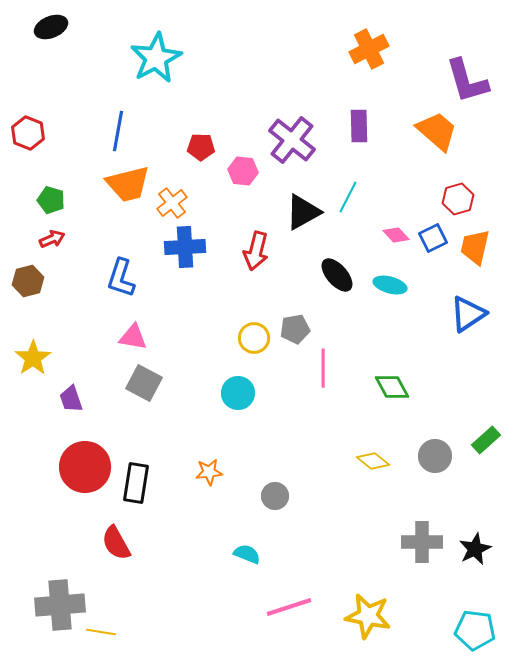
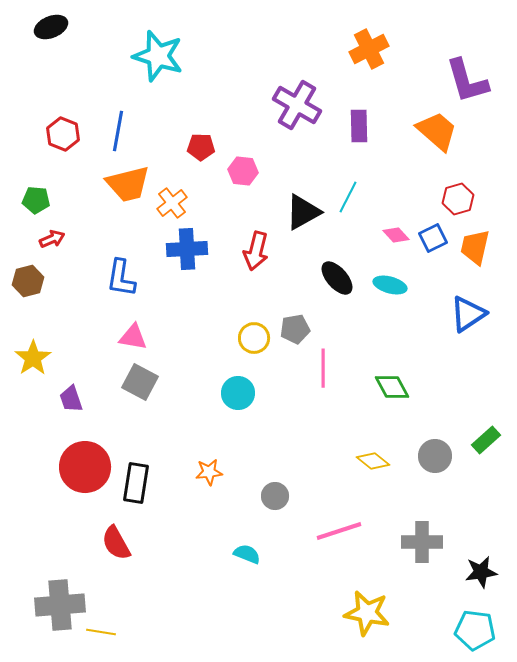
cyan star at (156, 58): moved 2 px right, 2 px up; rotated 27 degrees counterclockwise
red hexagon at (28, 133): moved 35 px right, 1 px down
purple cross at (292, 140): moved 5 px right, 35 px up; rotated 9 degrees counterclockwise
green pentagon at (51, 200): moved 15 px left; rotated 12 degrees counterclockwise
blue cross at (185, 247): moved 2 px right, 2 px down
black ellipse at (337, 275): moved 3 px down
blue L-shape at (121, 278): rotated 9 degrees counterclockwise
gray square at (144, 383): moved 4 px left, 1 px up
black star at (475, 549): moved 6 px right, 23 px down; rotated 16 degrees clockwise
pink line at (289, 607): moved 50 px right, 76 px up
yellow star at (368, 616): moved 1 px left, 3 px up
